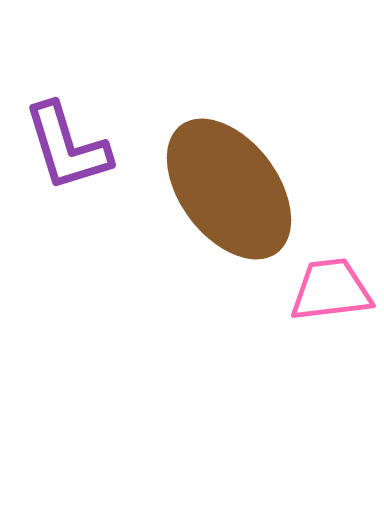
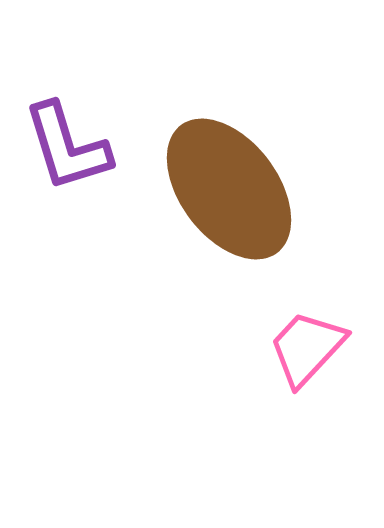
pink trapezoid: moved 24 px left, 58 px down; rotated 40 degrees counterclockwise
